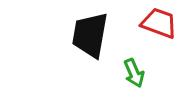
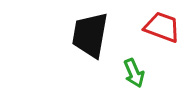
red trapezoid: moved 3 px right, 4 px down
